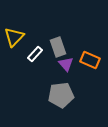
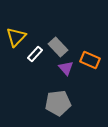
yellow triangle: moved 2 px right
gray rectangle: rotated 24 degrees counterclockwise
purple triangle: moved 4 px down
gray pentagon: moved 3 px left, 8 px down
